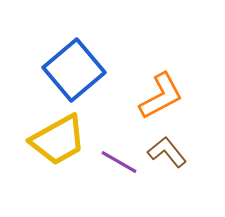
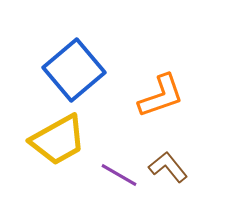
orange L-shape: rotated 9 degrees clockwise
brown L-shape: moved 1 px right, 15 px down
purple line: moved 13 px down
